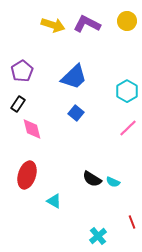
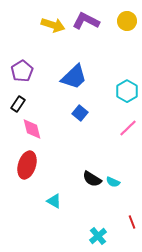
purple L-shape: moved 1 px left, 3 px up
blue square: moved 4 px right
red ellipse: moved 10 px up
